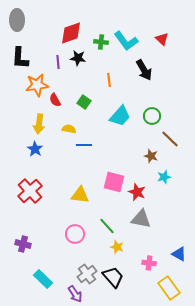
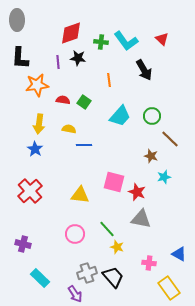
red semicircle: moved 8 px right; rotated 128 degrees clockwise
green line: moved 3 px down
gray cross: moved 1 px up; rotated 18 degrees clockwise
cyan rectangle: moved 3 px left, 1 px up
